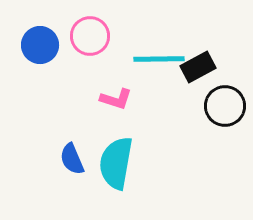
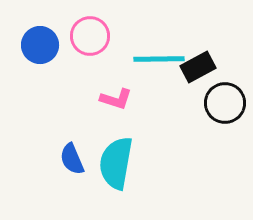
black circle: moved 3 px up
